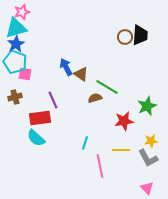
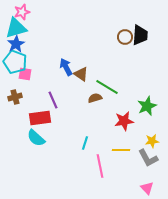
yellow star: moved 1 px right
